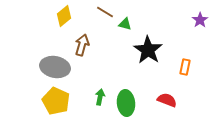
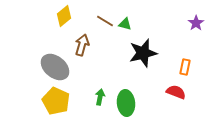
brown line: moved 9 px down
purple star: moved 4 px left, 3 px down
black star: moved 5 px left, 3 px down; rotated 24 degrees clockwise
gray ellipse: rotated 28 degrees clockwise
red semicircle: moved 9 px right, 8 px up
